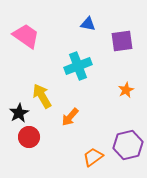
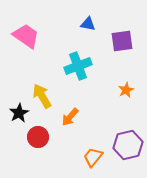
red circle: moved 9 px right
orange trapezoid: rotated 15 degrees counterclockwise
